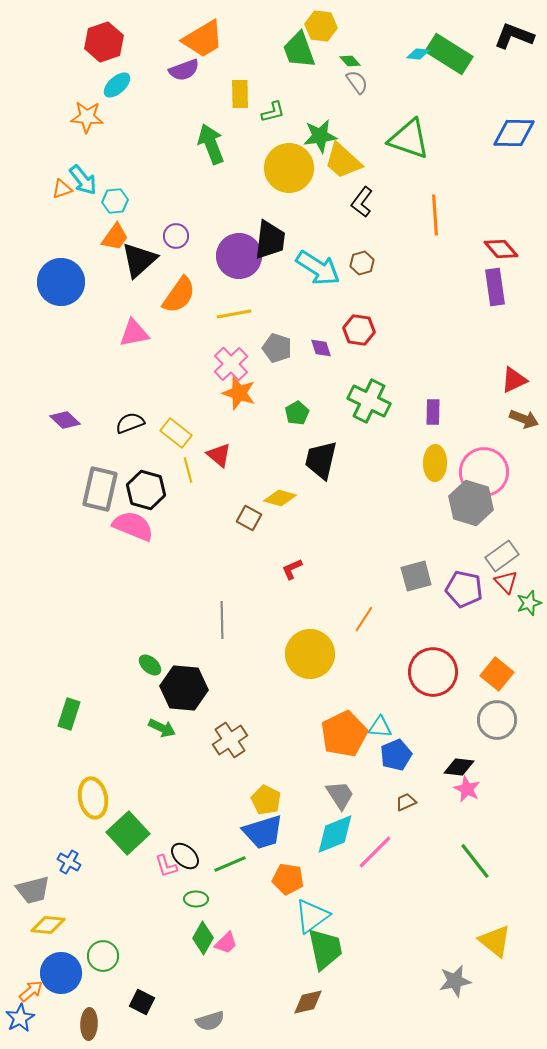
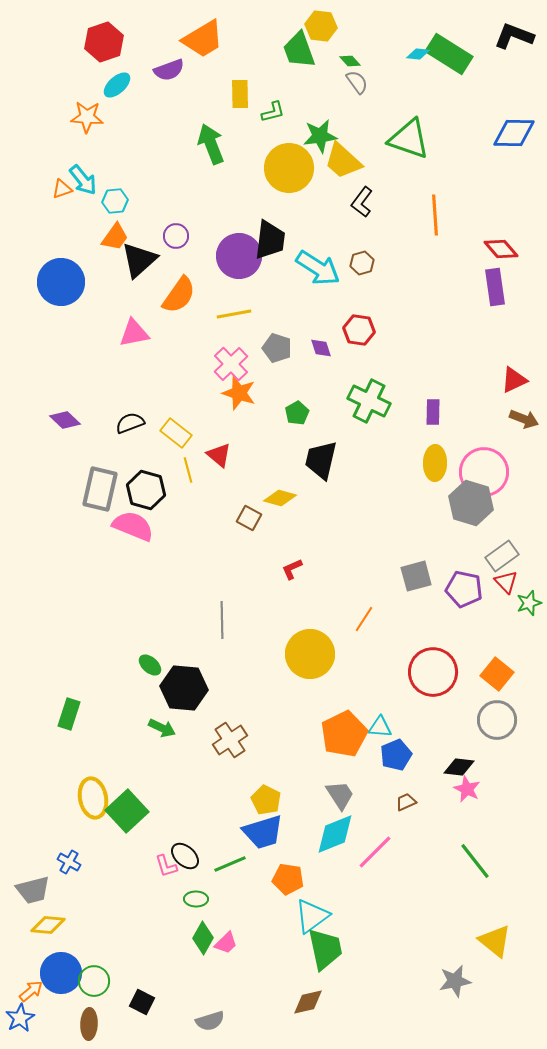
purple semicircle at (184, 70): moved 15 px left
green square at (128, 833): moved 1 px left, 22 px up
green circle at (103, 956): moved 9 px left, 25 px down
